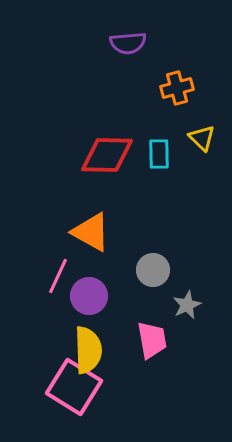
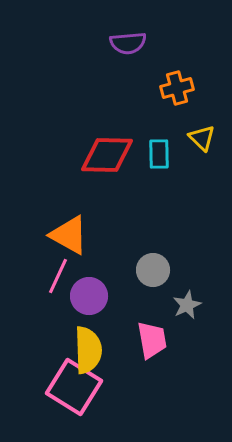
orange triangle: moved 22 px left, 3 px down
